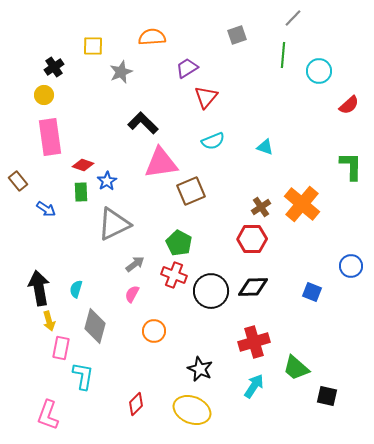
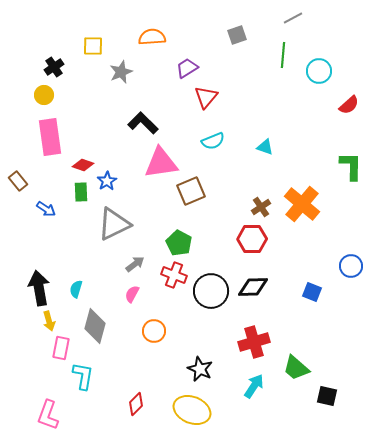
gray line at (293, 18): rotated 18 degrees clockwise
